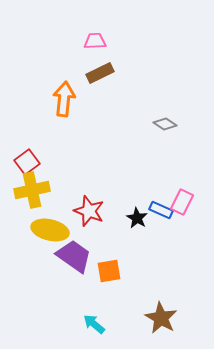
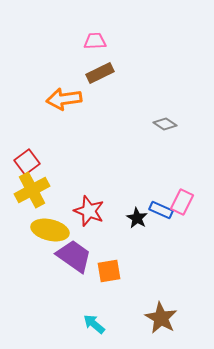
orange arrow: rotated 104 degrees counterclockwise
yellow cross: rotated 16 degrees counterclockwise
